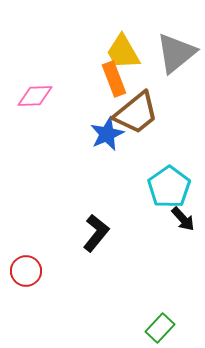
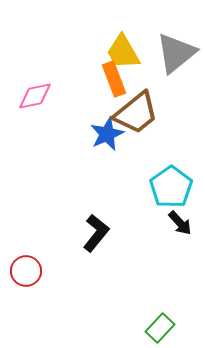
pink diamond: rotated 9 degrees counterclockwise
cyan pentagon: moved 2 px right
black arrow: moved 3 px left, 4 px down
